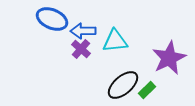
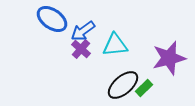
blue ellipse: rotated 12 degrees clockwise
blue arrow: rotated 35 degrees counterclockwise
cyan triangle: moved 4 px down
purple star: rotated 12 degrees clockwise
green rectangle: moved 3 px left, 2 px up
